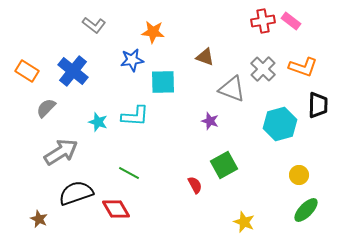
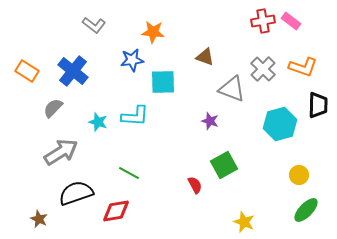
gray semicircle: moved 7 px right
red diamond: moved 2 px down; rotated 68 degrees counterclockwise
